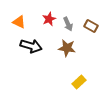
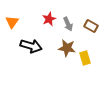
orange triangle: moved 7 px left; rotated 40 degrees clockwise
yellow rectangle: moved 6 px right, 24 px up; rotated 64 degrees counterclockwise
